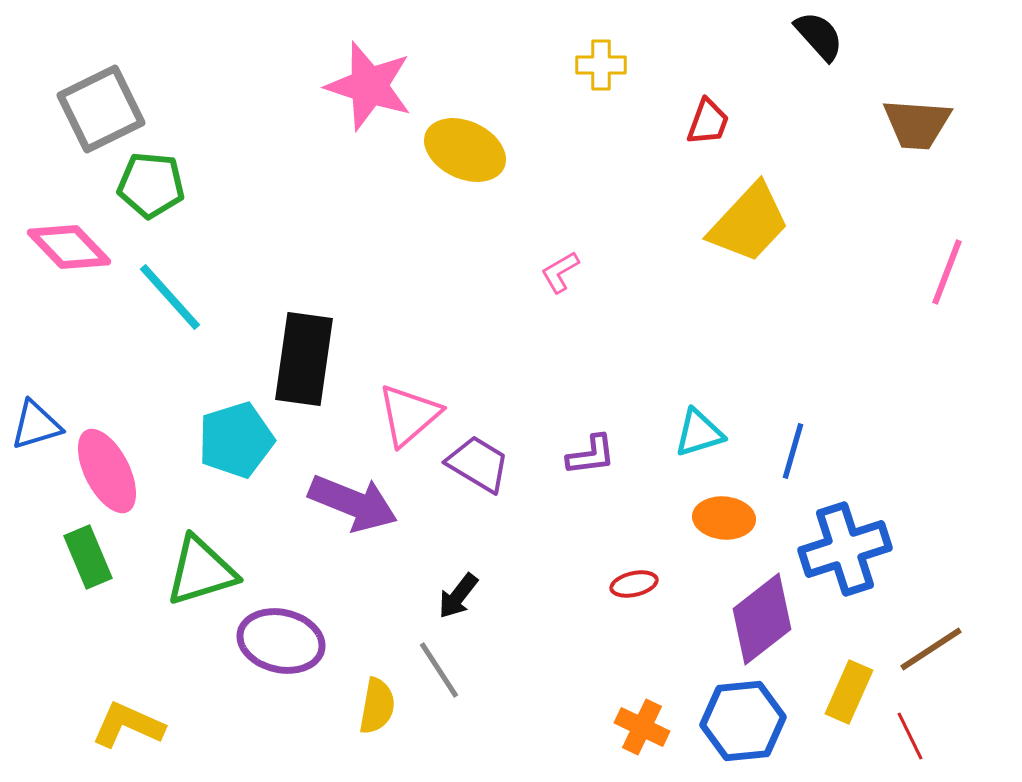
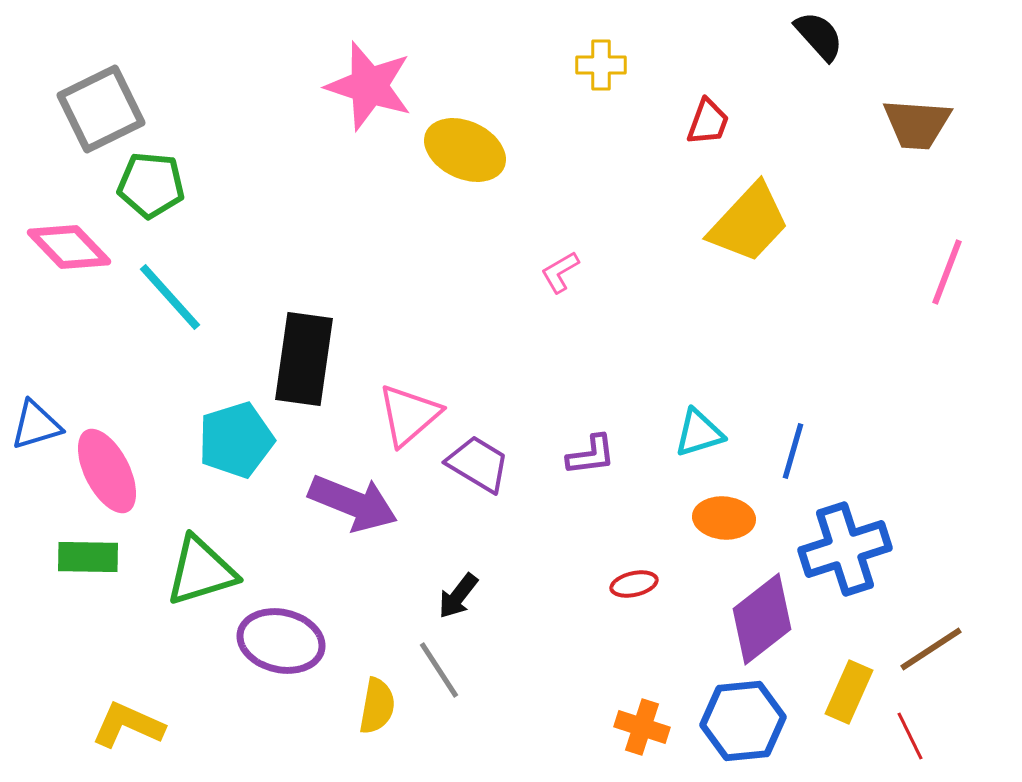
green rectangle: rotated 66 degrees counterclockwise
orange cross: rotated 8 degrees counterclockwise
